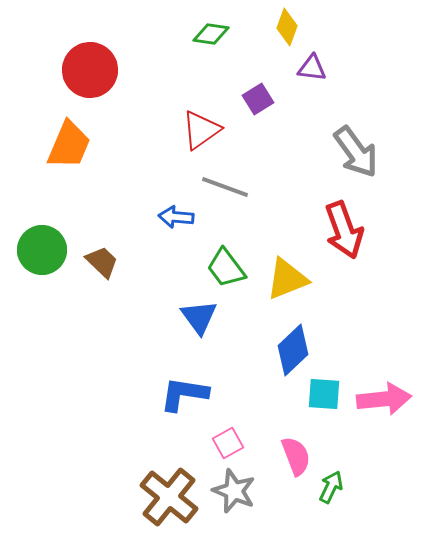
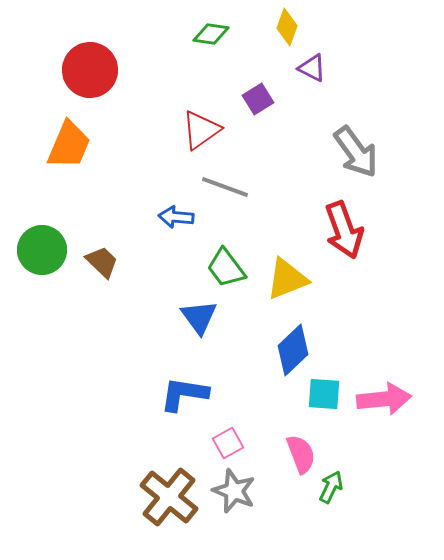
purple triangle: rotated 20 degrees clockwise
pink semicircle: moved 5 px right, 2 px up
